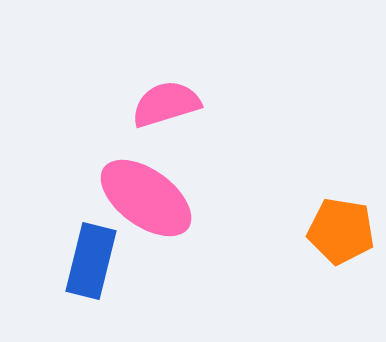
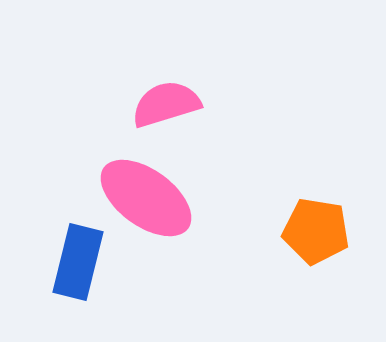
orange pentagon: moved 25 px left
blue rectangle: moved 13 px left, 1 px down
